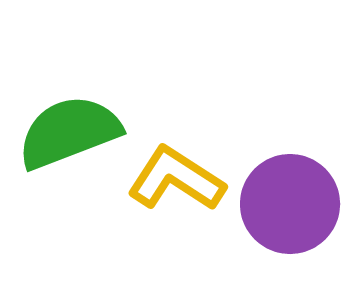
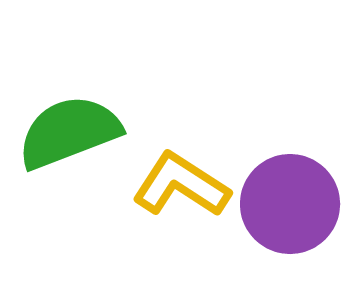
yellow L-shape: moved 5 px right, 6 px down
